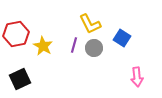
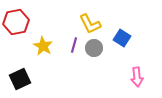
red hexagon: moved 12 px up
